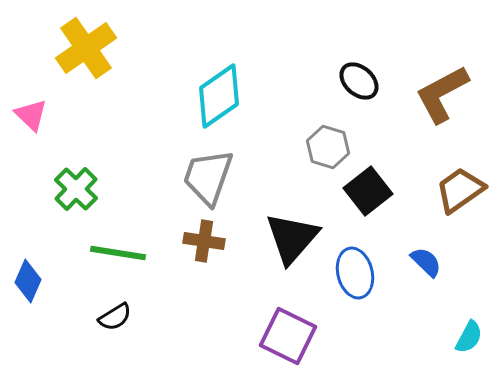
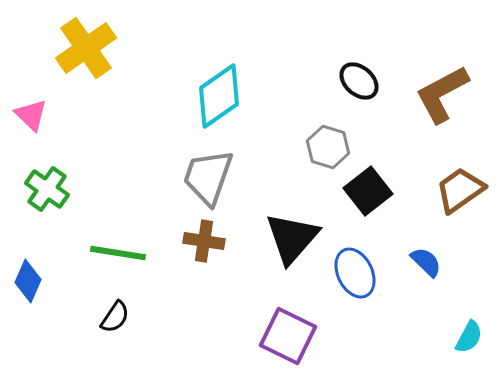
green cross: moved 29 px left; rotated 9 degrees counterclockwise
blue ellipse: rotated 12 degrees counterclockwise
black semicircle: rotated 24 degrees counterclockwise
